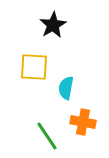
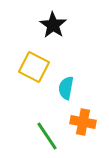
black star: rotated 8 degrees counterclockwise
yellow square: rotated 24 degrees clockwise
